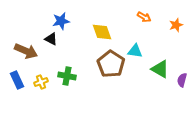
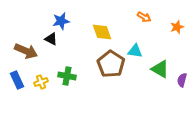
orange star: moved 1 px right, 2 px down
